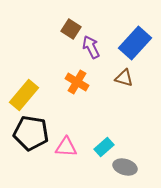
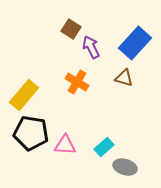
pink triangle: moved 1 px left, 2 px up
